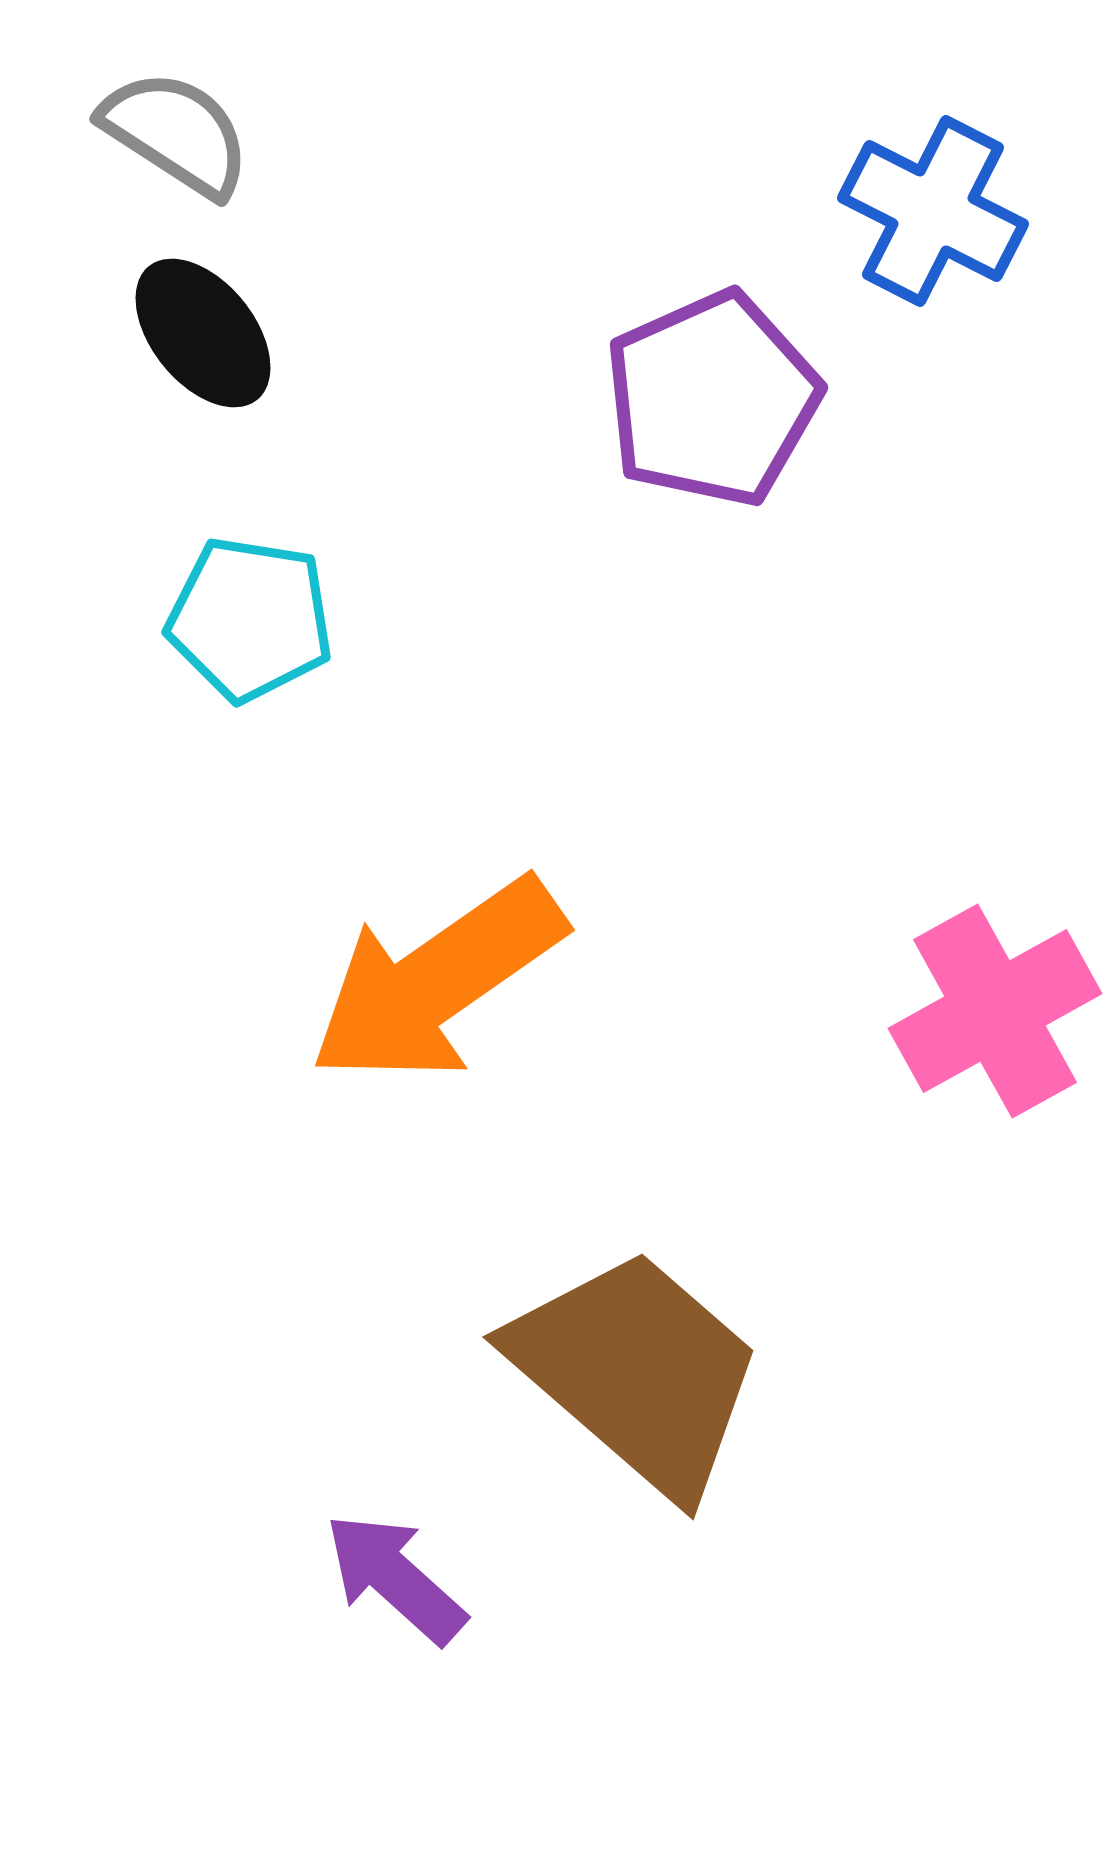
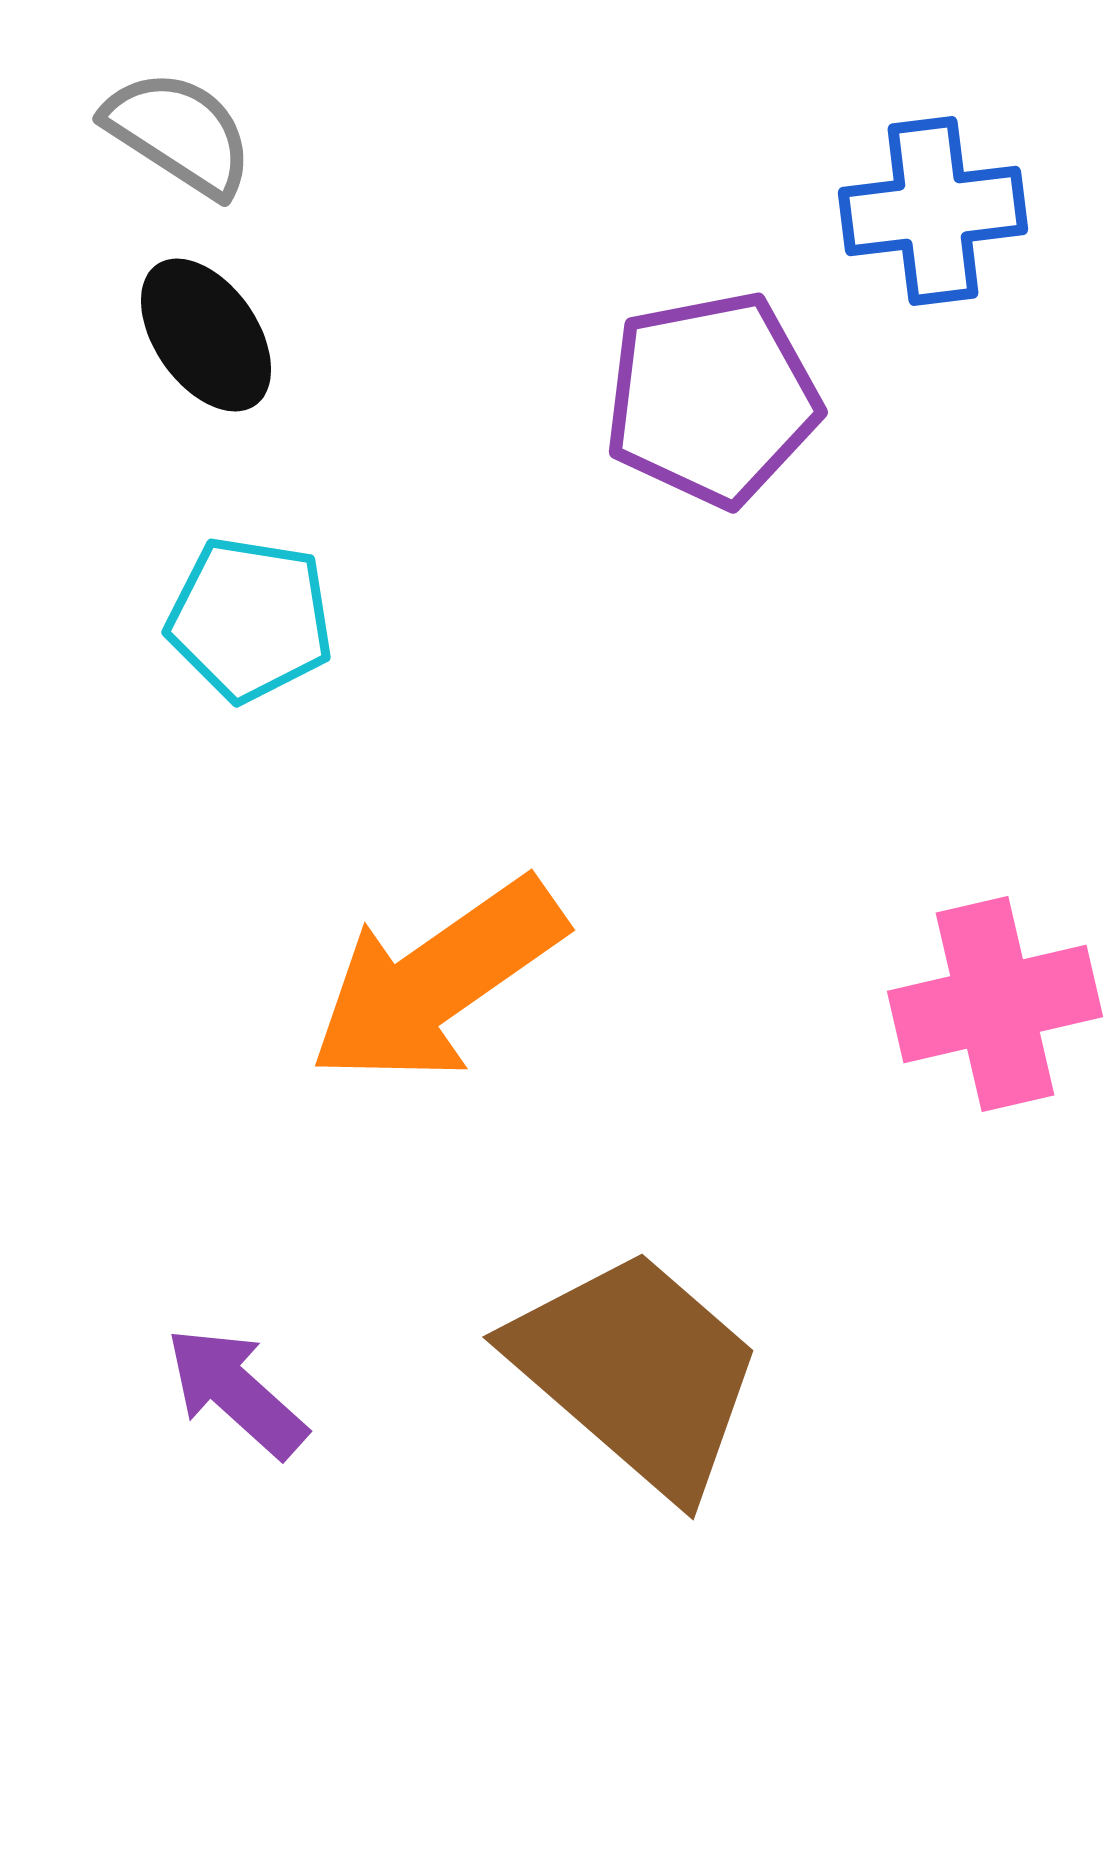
gray semicircle: moved 3 px right
blue cross: rotated 34 degrees counterclockwise
black ellipse: moved 3 px right, 2 px down; rotated 4 degrees clockwise
purple pentagon: rotated 13 degrees clockwise
pink cross: moved 7 px up; rotated 16 degrees clockwise
purple arrow: moved 159 px left, 186 px up
